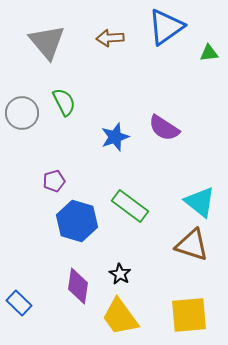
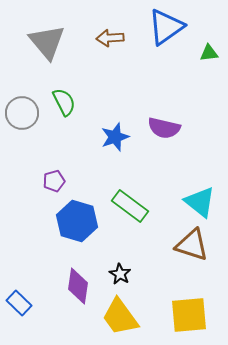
purple semicircle: rotated 20 degrees counterclockwise
